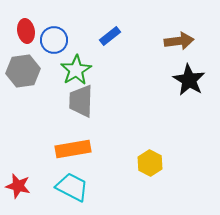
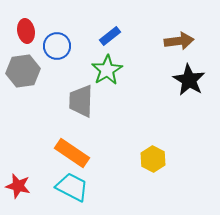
blue circle: moved 3 px right, 6 px down
green star: moved 31 px right
orange rectangle: moved 1 px left, 4 px down; rotated 44 degrees clockwise
yellow hexagon: moved 3 px right, 4 px up
